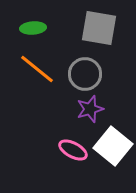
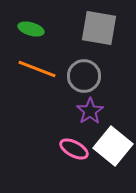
green ellipse: moved 2 px left, 1 px down; rotated 20 degrees clockwise
orange line: rotated 18 degrees counterclockwise
gray circle: moved 1 px left, 2 px down
purple star: moved 2 px down; rotated 16 degrees counterclockwise
pink ellipse: moved 1 px right, 1 px up
